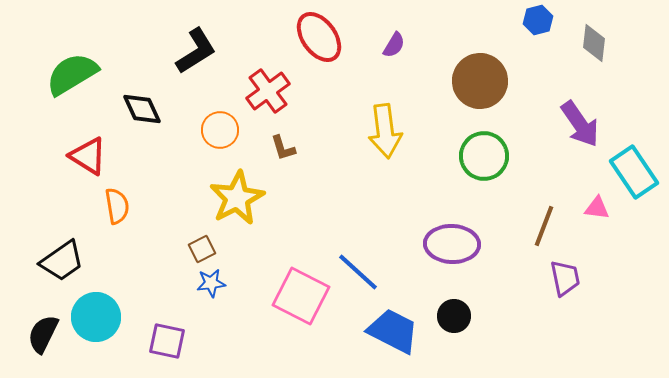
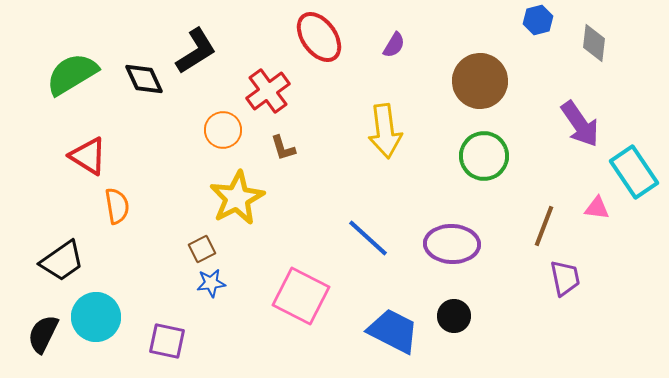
black diamond: moved 2 px right, 30 px up
orange circle: moved 3 px right
blue line: moved 10 px right, 34 px up
